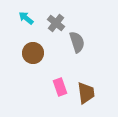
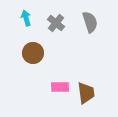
cyan arrow: rotated 35 degrees clockwise
gray semicircle: moved 13 px right, 20 px up
pink rectangle: rotated 72 degrees counterclockwise
